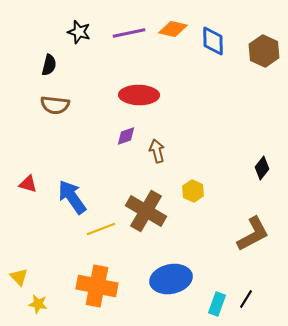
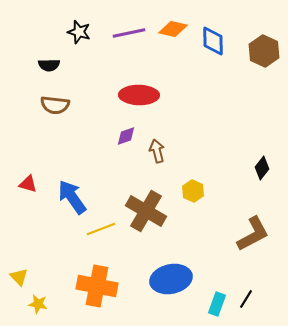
black semicircle: rotated 75 degrees clockwise
